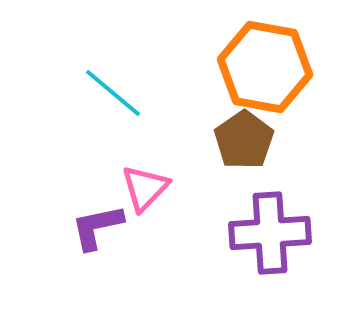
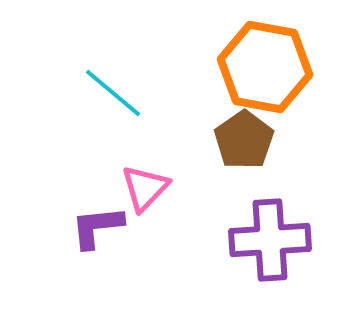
purple L-shape: rotated 6 degrees clockwise
purple cross: moved 7 px down
